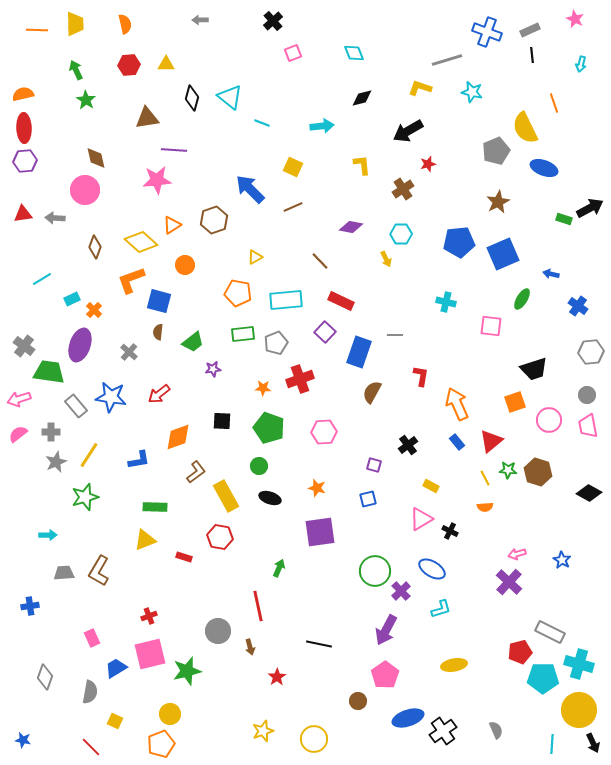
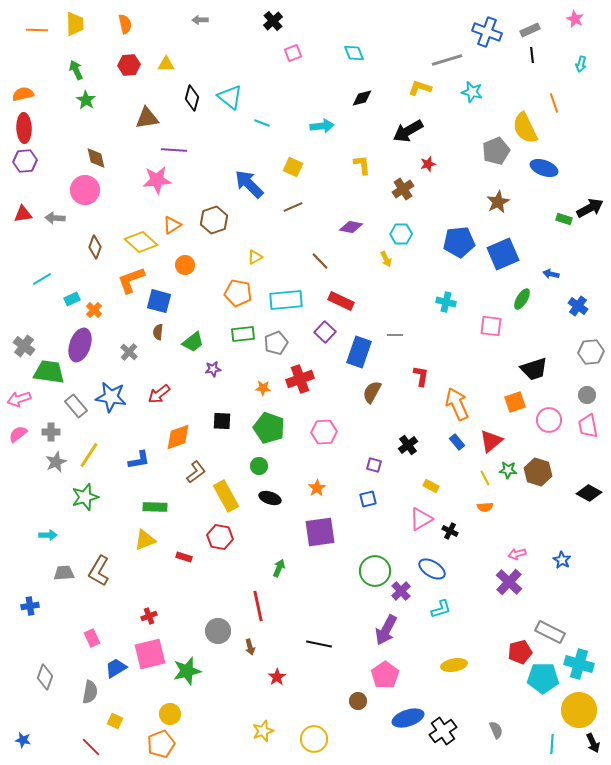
blue arrow at (250, 189): moved 1 px left, 5 px up
orange star at (317, 488): rotated 24 degrees clockwise
